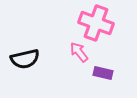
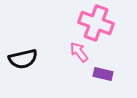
black semicircle: moved 2 px left
purple rectangle: moved 1 px down
